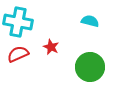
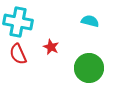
red semicircle: rotated 90 degrees counterclockwise
green circle: moved 1 px left, 1 px down
